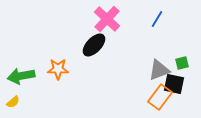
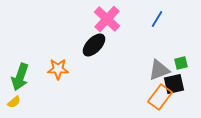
green square: moved 1 px left
green arrow: moved 1 px left, 1 px down; rotated 60 degrees counterclockwise
black square: rotated 25 degrees counterclockwise
yellow semicircle: moved 1 px right
